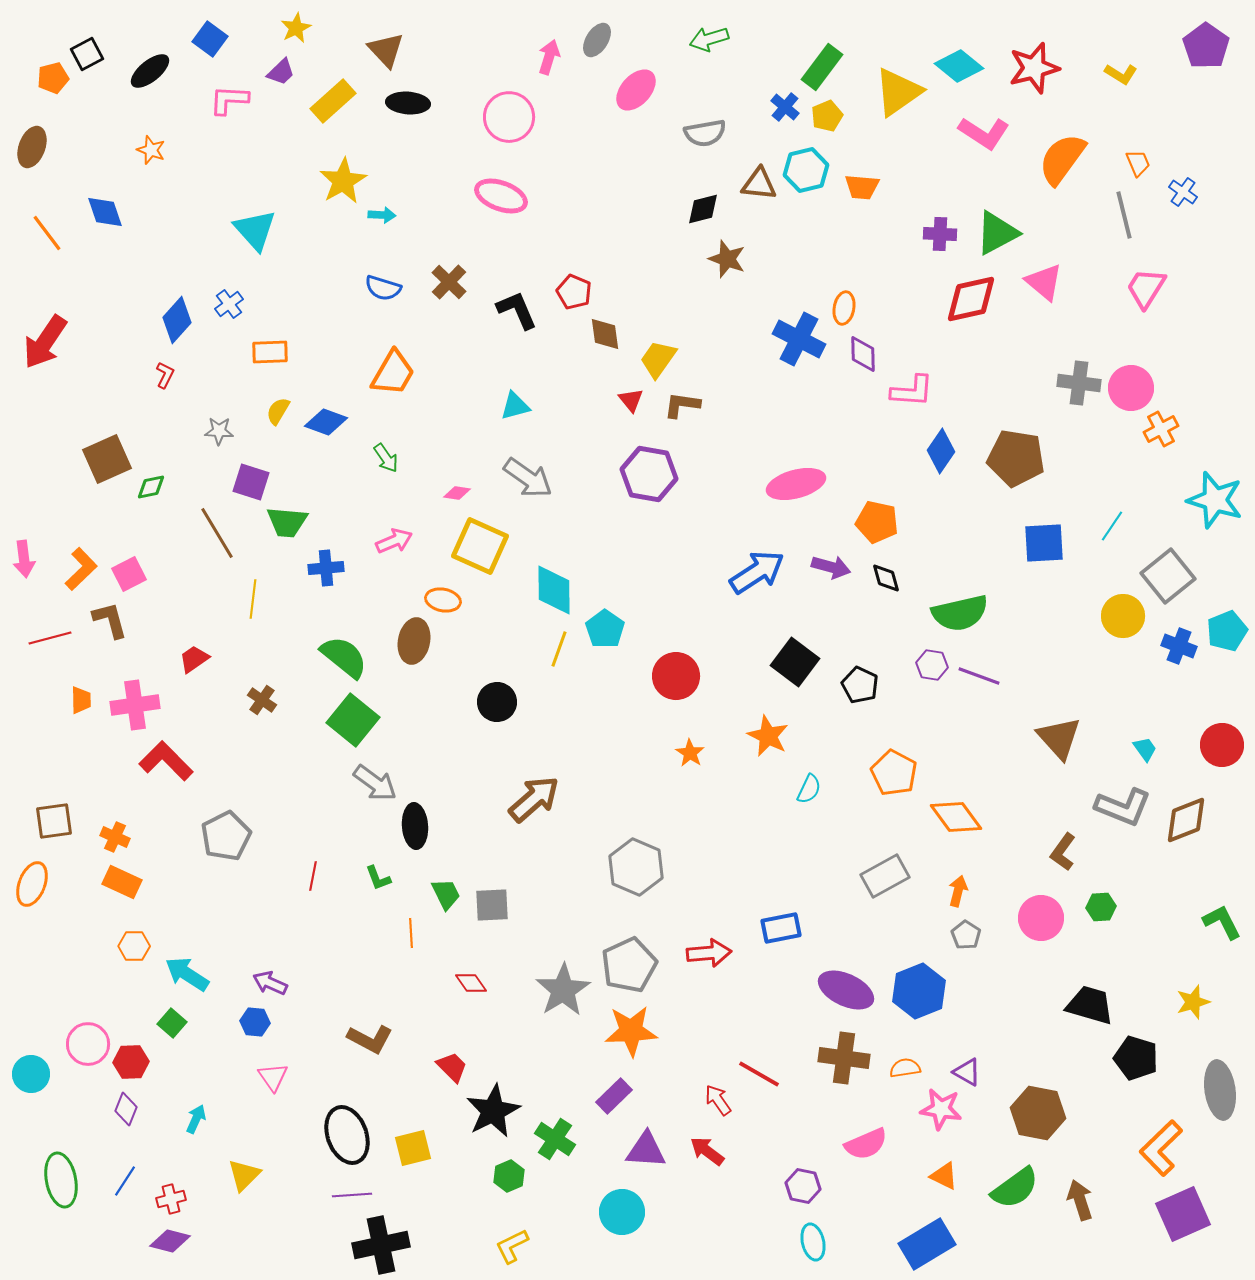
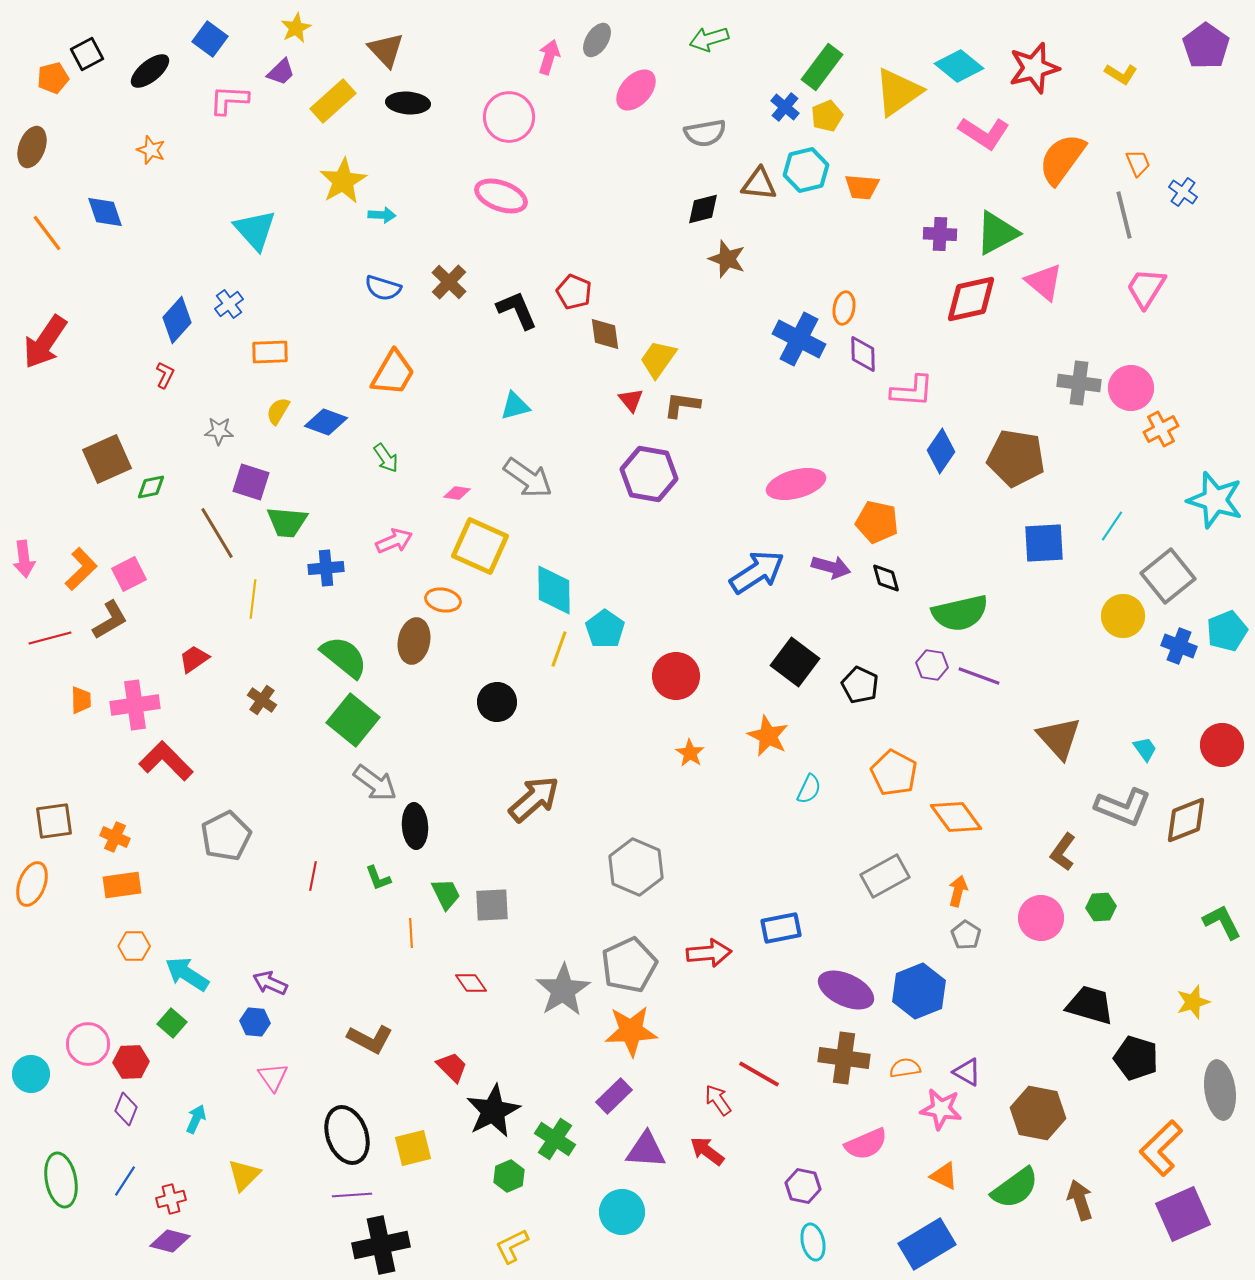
brown L-shape at (110, 620): rotated 75 degrees clockwise
orange rectangle at (122, 882): moved 3 px down; rotated 33 degrees counterclockwise
